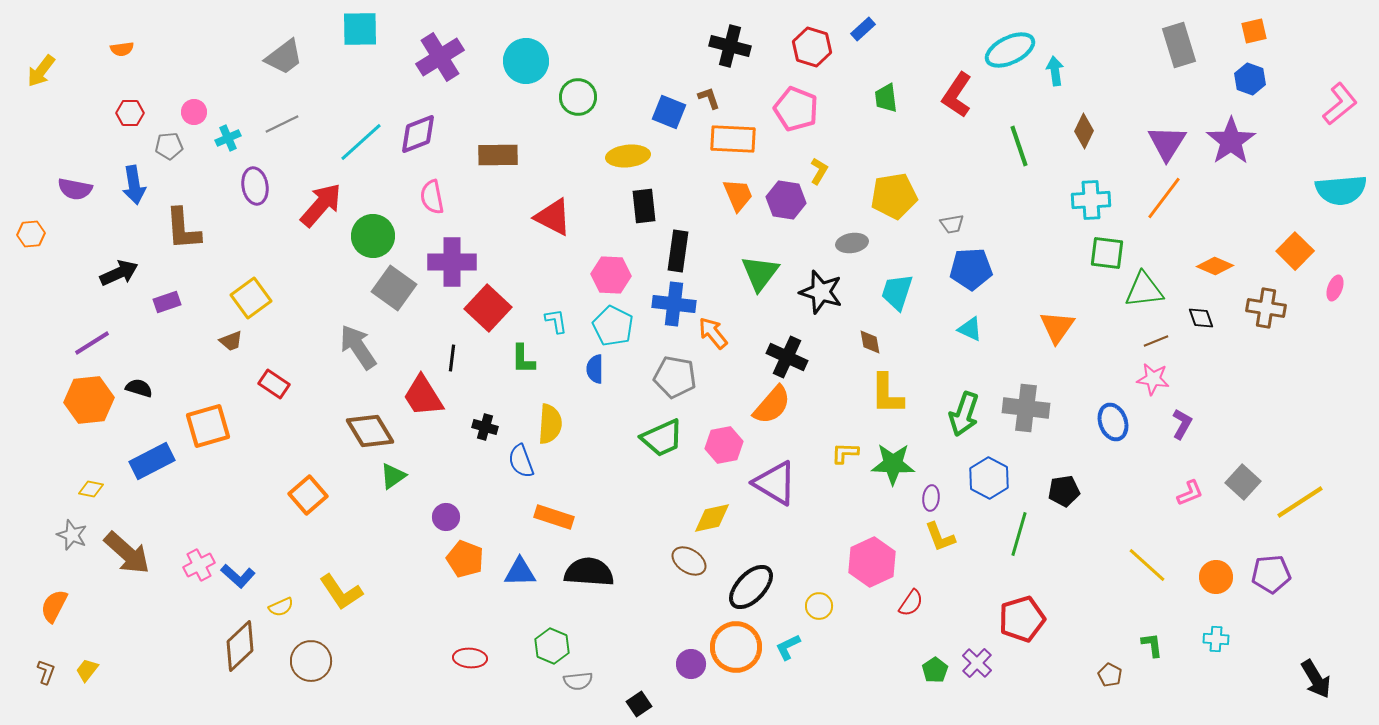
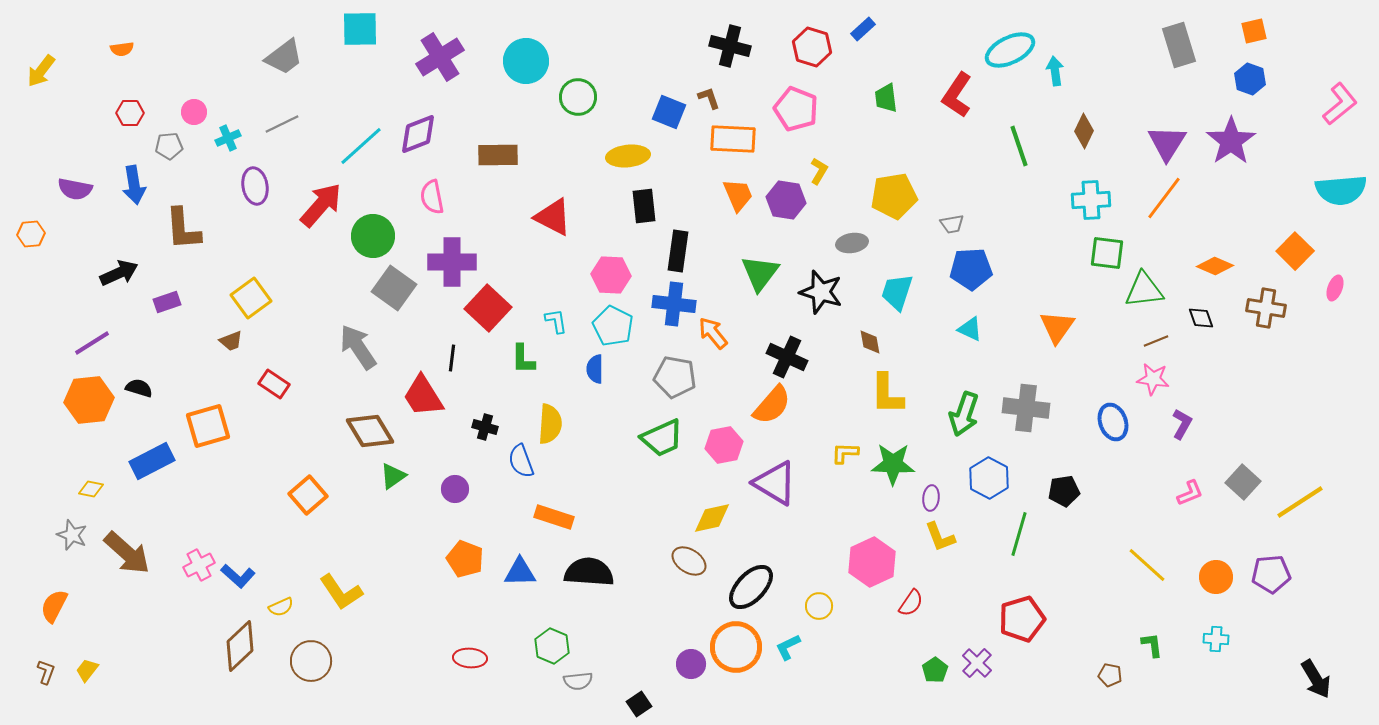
cyan line at (361, 142): moved 4 px down
purple circle at (446, 517): moved 9 px right, 28 px up
brown pentagon at (1110, 675): rotated 15 degrees counterclockwise
